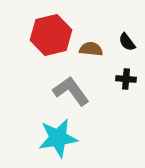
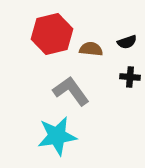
red hexagon: moved 1 px right, 1 px up
black semicircle: rotated 72 degrees counterclockwise
black cross: moved 4 px right, 2 px up
cyan star: moved 1 px left, 2 px up
